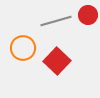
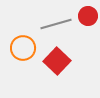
red circle: moved 1 px down
gray line: moved 3 px down
